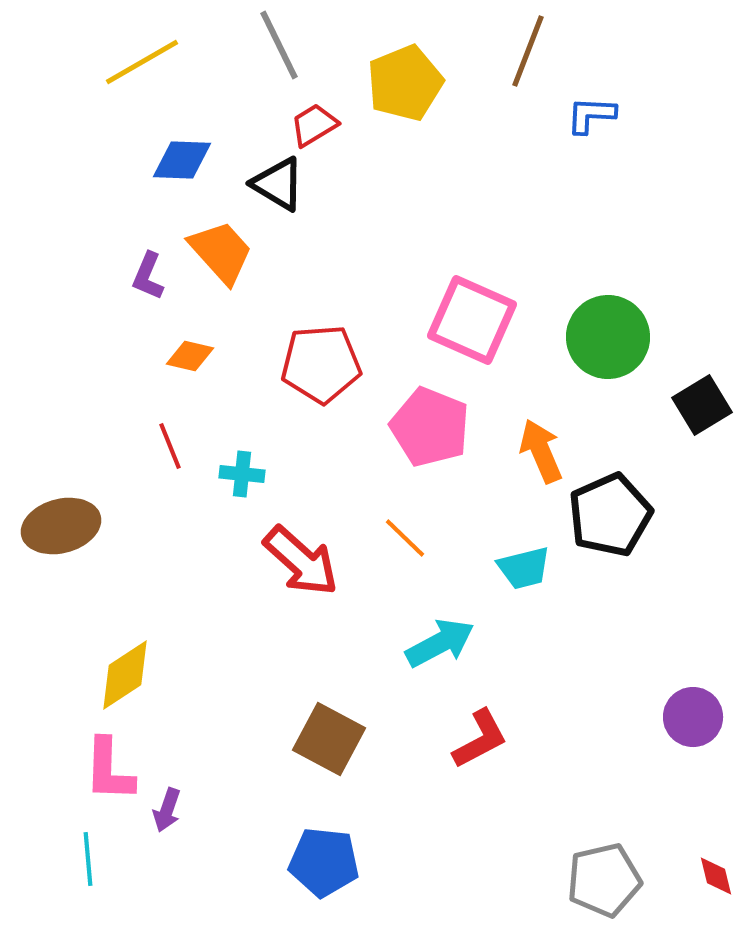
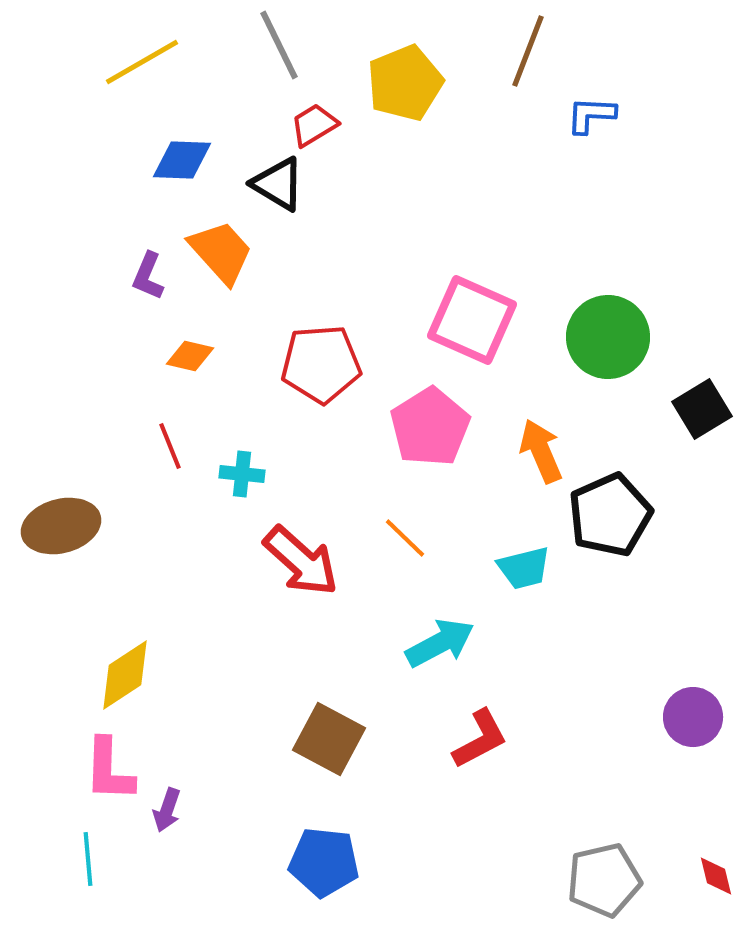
black square: moved 4 px down
pink pentagon: rotated 18 degrees clockwise
